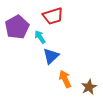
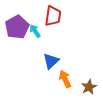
red trapezoid: rotated 65 degrees counterclockwise
cyan arrow: moved 5 px left, 6 px up
blue triangle: moved 5 px down
